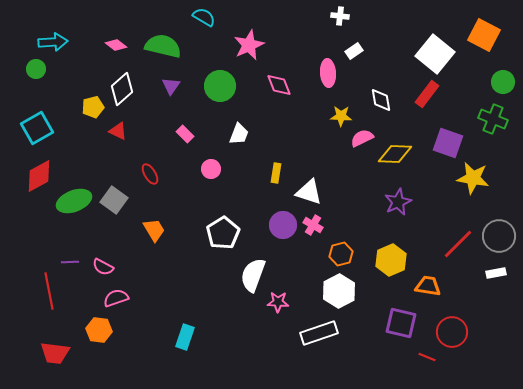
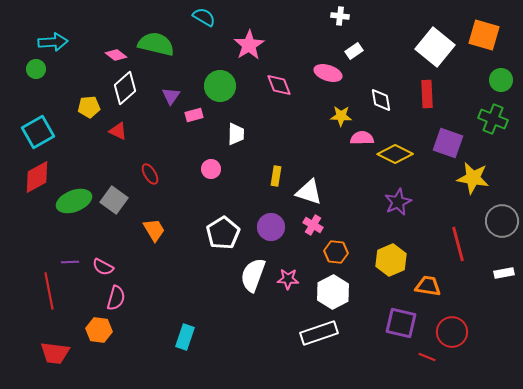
orange square at (484, 35): rotated 12 degrees counterclockwise
pink diamond at (116, 45): moved 10 px down
pink star at (249, 45): rotated 8 degrees counterclockwise
green semicircle at (163, 46): moved 7 px left, 2 px up
white square at (435, 54): moved 7 px up
pink ellipse at (328, 73): rotated 68 degrees counterclockwise
green circle at (503, 82): moved 2 px left, 2 px up
purple triangle at (171, 86): moved 10 px down
white diamond at (122, 89): moved 3 px right, 1 px up
red rectangle at (427, 94): rotated 40 degrees counterclockwise
yellow pentagon at (93, 107): moved 4 px left; rotated 10 degrees clockwise
cyan square at (37, 128): moved 1 px right, 4 px down
pink rectangle at (185, 134): moved 9 px right, 19 px up; rotated 60 degrees counterclockwise
white trapezoid at (239, 134): moved 3 px left; rotated 20 degrees counterclockwise
pink semicircle at (362, 138): rotated 25 degrees clockwise
yellow diamond at (395, 154): rotated 24 degrees clockwise
yellow rectangle at (276, 173): moved 3 px down
red diamond at (39, 176): moved 2 px left, 1 px down
purple circle at (283, 225): moved 12 px left, 2 px down
gray circle at (499, 236): moved 3 px right, 15 px up
red line at (458, 244): rotated 60 degrees counterclockwise
orange hexagon at (341, 254): moved 5 px left, 2 px up; rotated 20 degrees clockwise
white rectangle at (496, 273): moved 8 px right
white hexagon at (339, 291): moved 6 px left, 1 px down
pink semicircle at (116, 298): rotated 125 degrees clockwise
pink star at (278, 302): moved 10 px right, 23 px up
